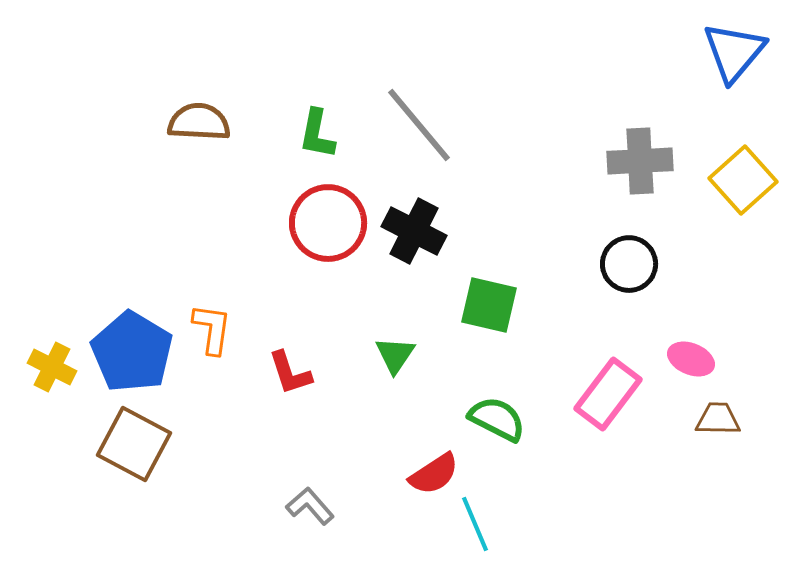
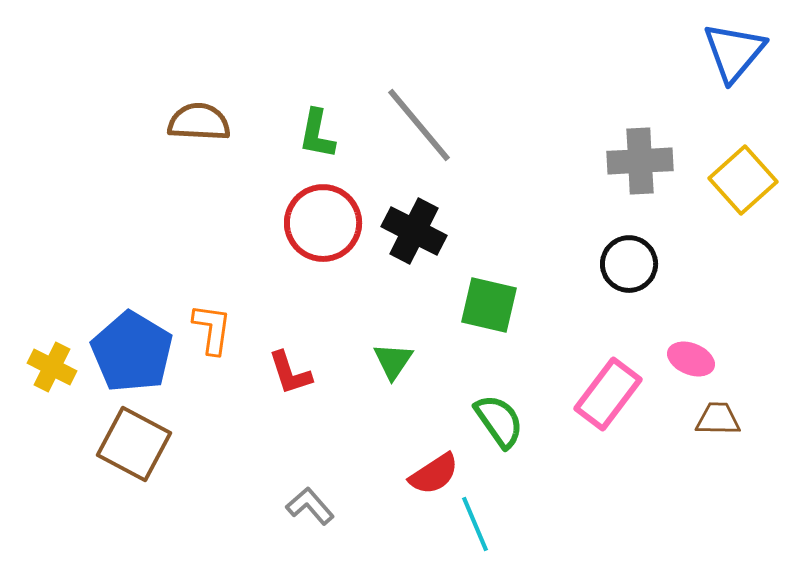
red circle: moved 5 px left
green triangle: moved 2 px left, 6 px down
green semicircle: moved 2 px right, 2 px down; rotated 28 degrees clockwise
